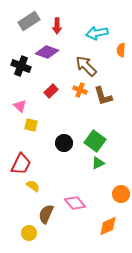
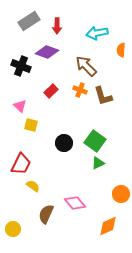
yellow circle: moved 16 px left, 4 px up
